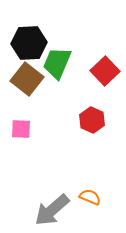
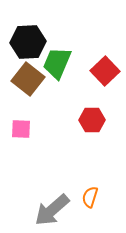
black hexagon: moved 1 px left, 1 px up
brown square: moved 1 px right
red hexagon: rotated 25 degrees counterclockwise
orange semicircle: rotated 95 degrees counterclockwise
